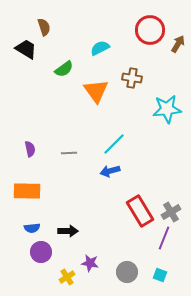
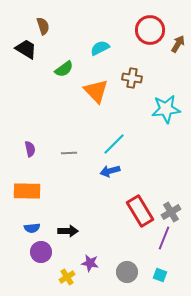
brown semicircle: moved 1 px left, 1 px up
orange triangle: rotated 8 degrees counterclockwise
cyan star: moved 1 px left
